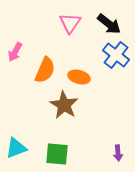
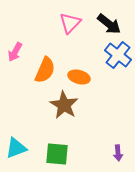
pink triangle: rotated 10 degrees clockwise
blue cross: moved 2 px right
